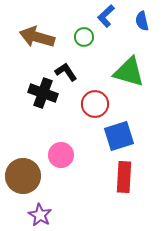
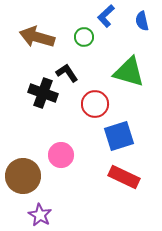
black L-shape: moved 1 px right, 1 px down
red rectangle: rotated 68 degrees counterclockwise
